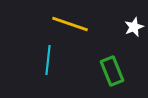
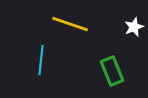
cyan line: moved 7 px left
